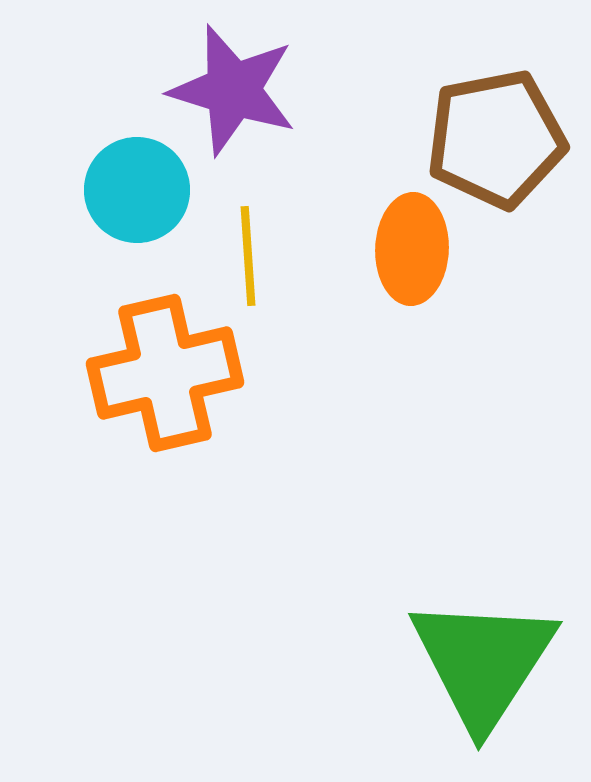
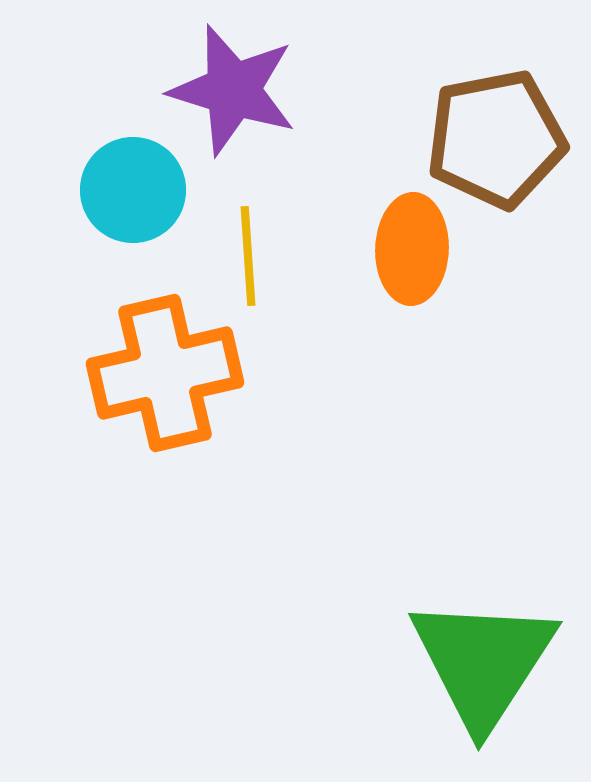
cyan circle: moved 4 px left
